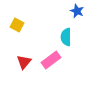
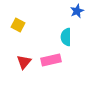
blue star: rotated 24 degrees clockwise
yellow square: moved 1 px right
pink rectangle: rotated 24 degrees clockwise
